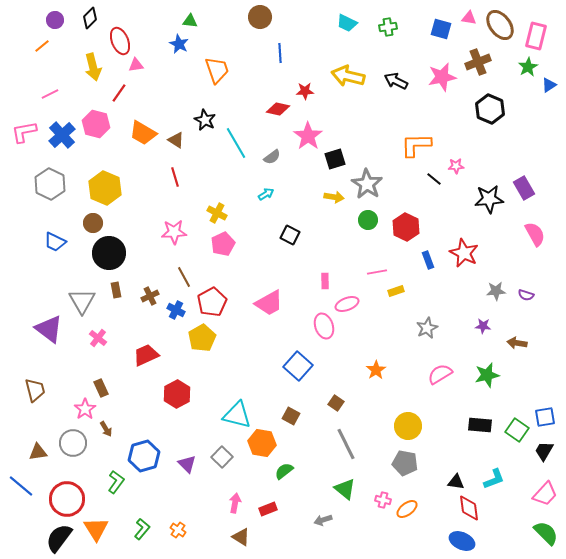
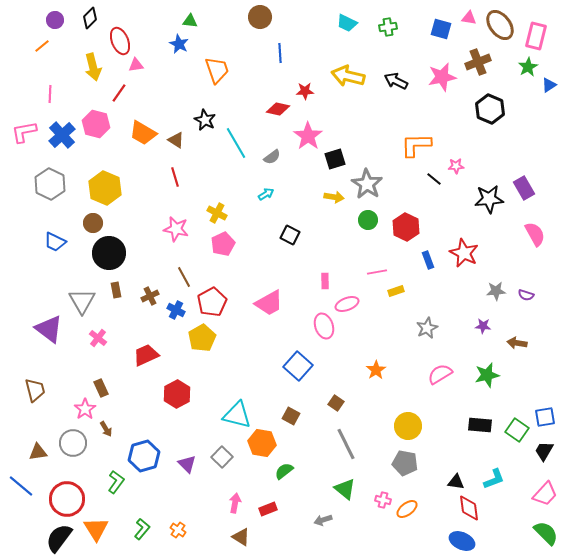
pink line at (50, 94): rotated 60 degrees counterclockwise
pink star at (174, 232): moved 2 px right, 3 px up; rotated 15 degrees clockwise
